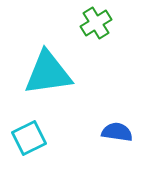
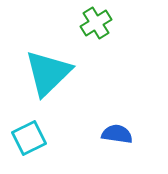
cyan triangle: rotated 36 degrees counterclockwise
blue semicircle: moved 2 px down
